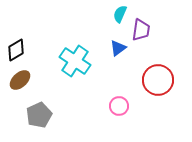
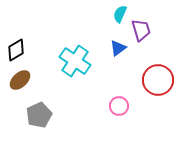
purple trapezoid: rotated 25 degrees counterclockwise
